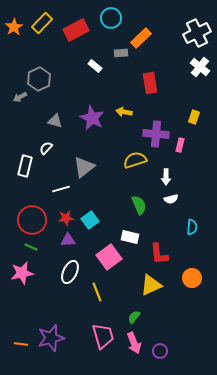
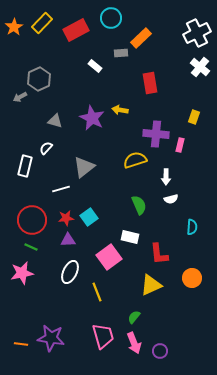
yellow arrow at (124, 112): moved 4 px left, 2 px up
cyan square at (90, 220): moved 1 px left, 3 px up
purple star at (51, 338): rotated 24 degrees clockwise
